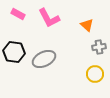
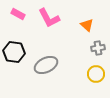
gray cross: moved 1 px left, 1 px down
gray ellipse: moved 2 px right, 6 px down
yellow circle: moved 1 px right
